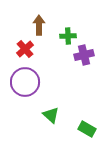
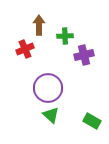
green cross: moved 3 px left
red cross: rotated 18 degrees clockwise
purple circle: moved 23 px right, 6 px down
green rectangle: moved 5 px right, 8 px up
